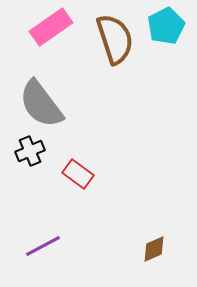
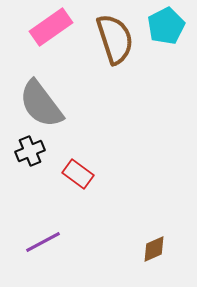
purple line: moved 4 px up
